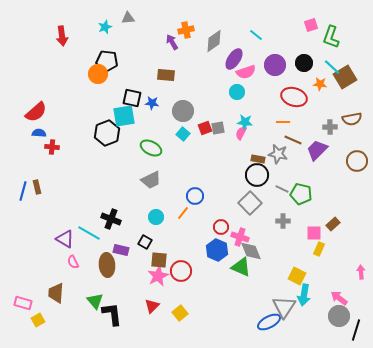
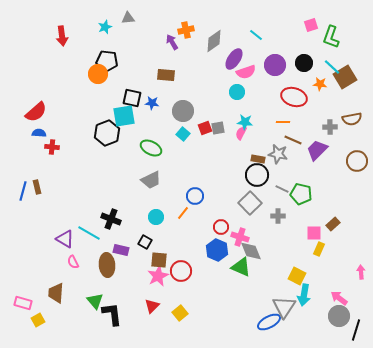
gray cross at (283, 221): moved 5 px left, 5 px up
